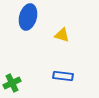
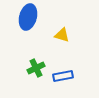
blue rectangle: rotated 18 degrees counterclockwise
green cross: moved 24 px right, 15 px up
